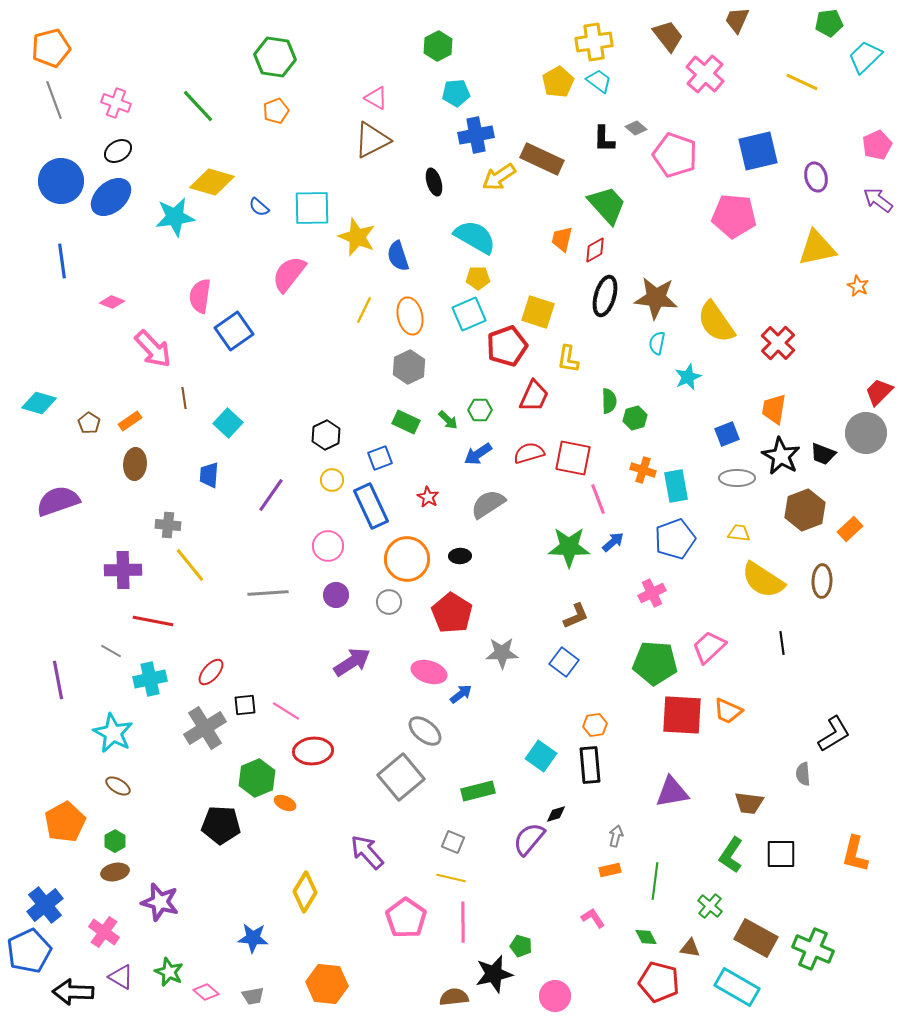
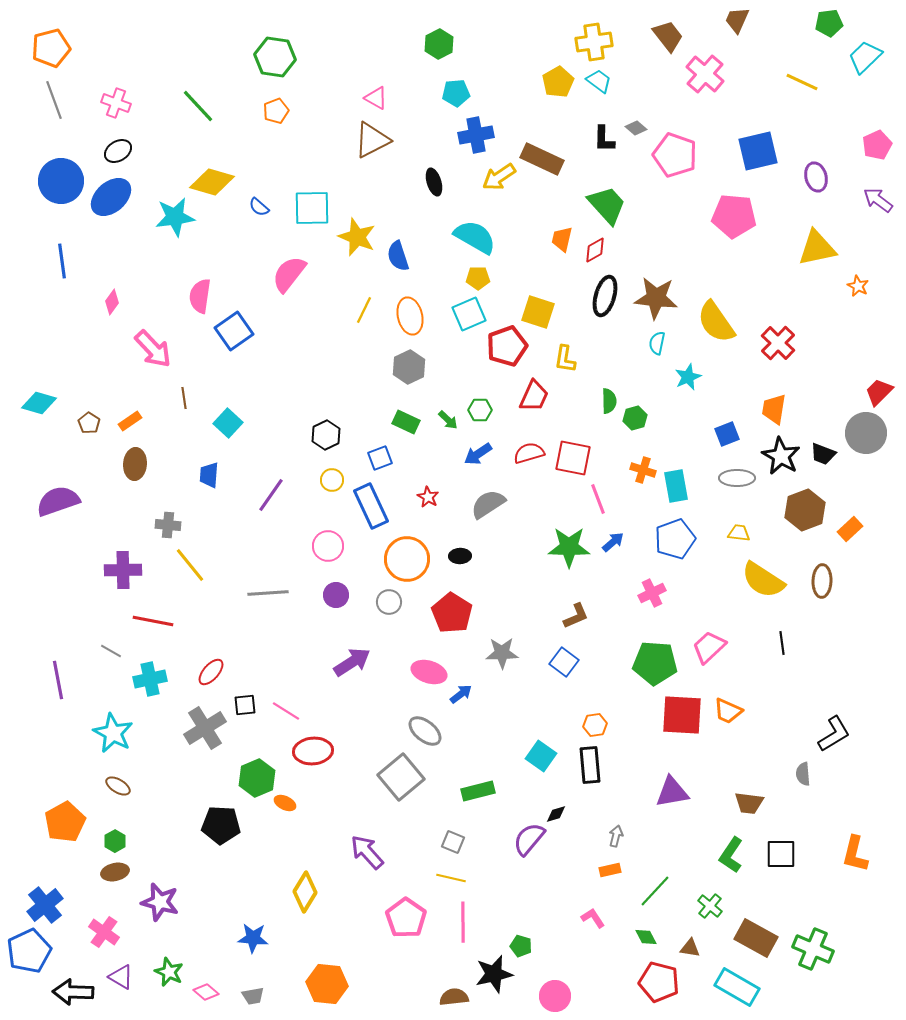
green hexagon at (438, 46): moved 1 px right, 2 px up
pink diamond at (112, 302): rotated 75 degrees counterclockwise
yellow L-shape at (568, 359): moved 3 px left
green line at (655, 881): moved 10 px down; rotated 36 degrees clockwise
